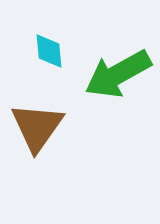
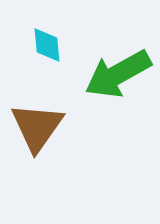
cyan diamond: moved 2 px left, 6 px up
